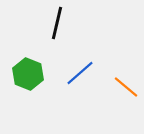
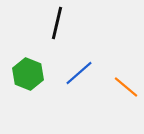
blue line: moved 1 px left
